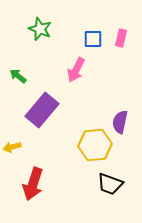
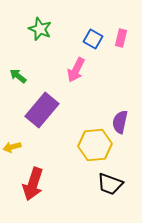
blue square: rotated 30 degrees clockwise
